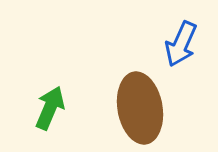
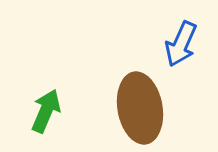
green arrow: moved 4 px left, 3 px down
